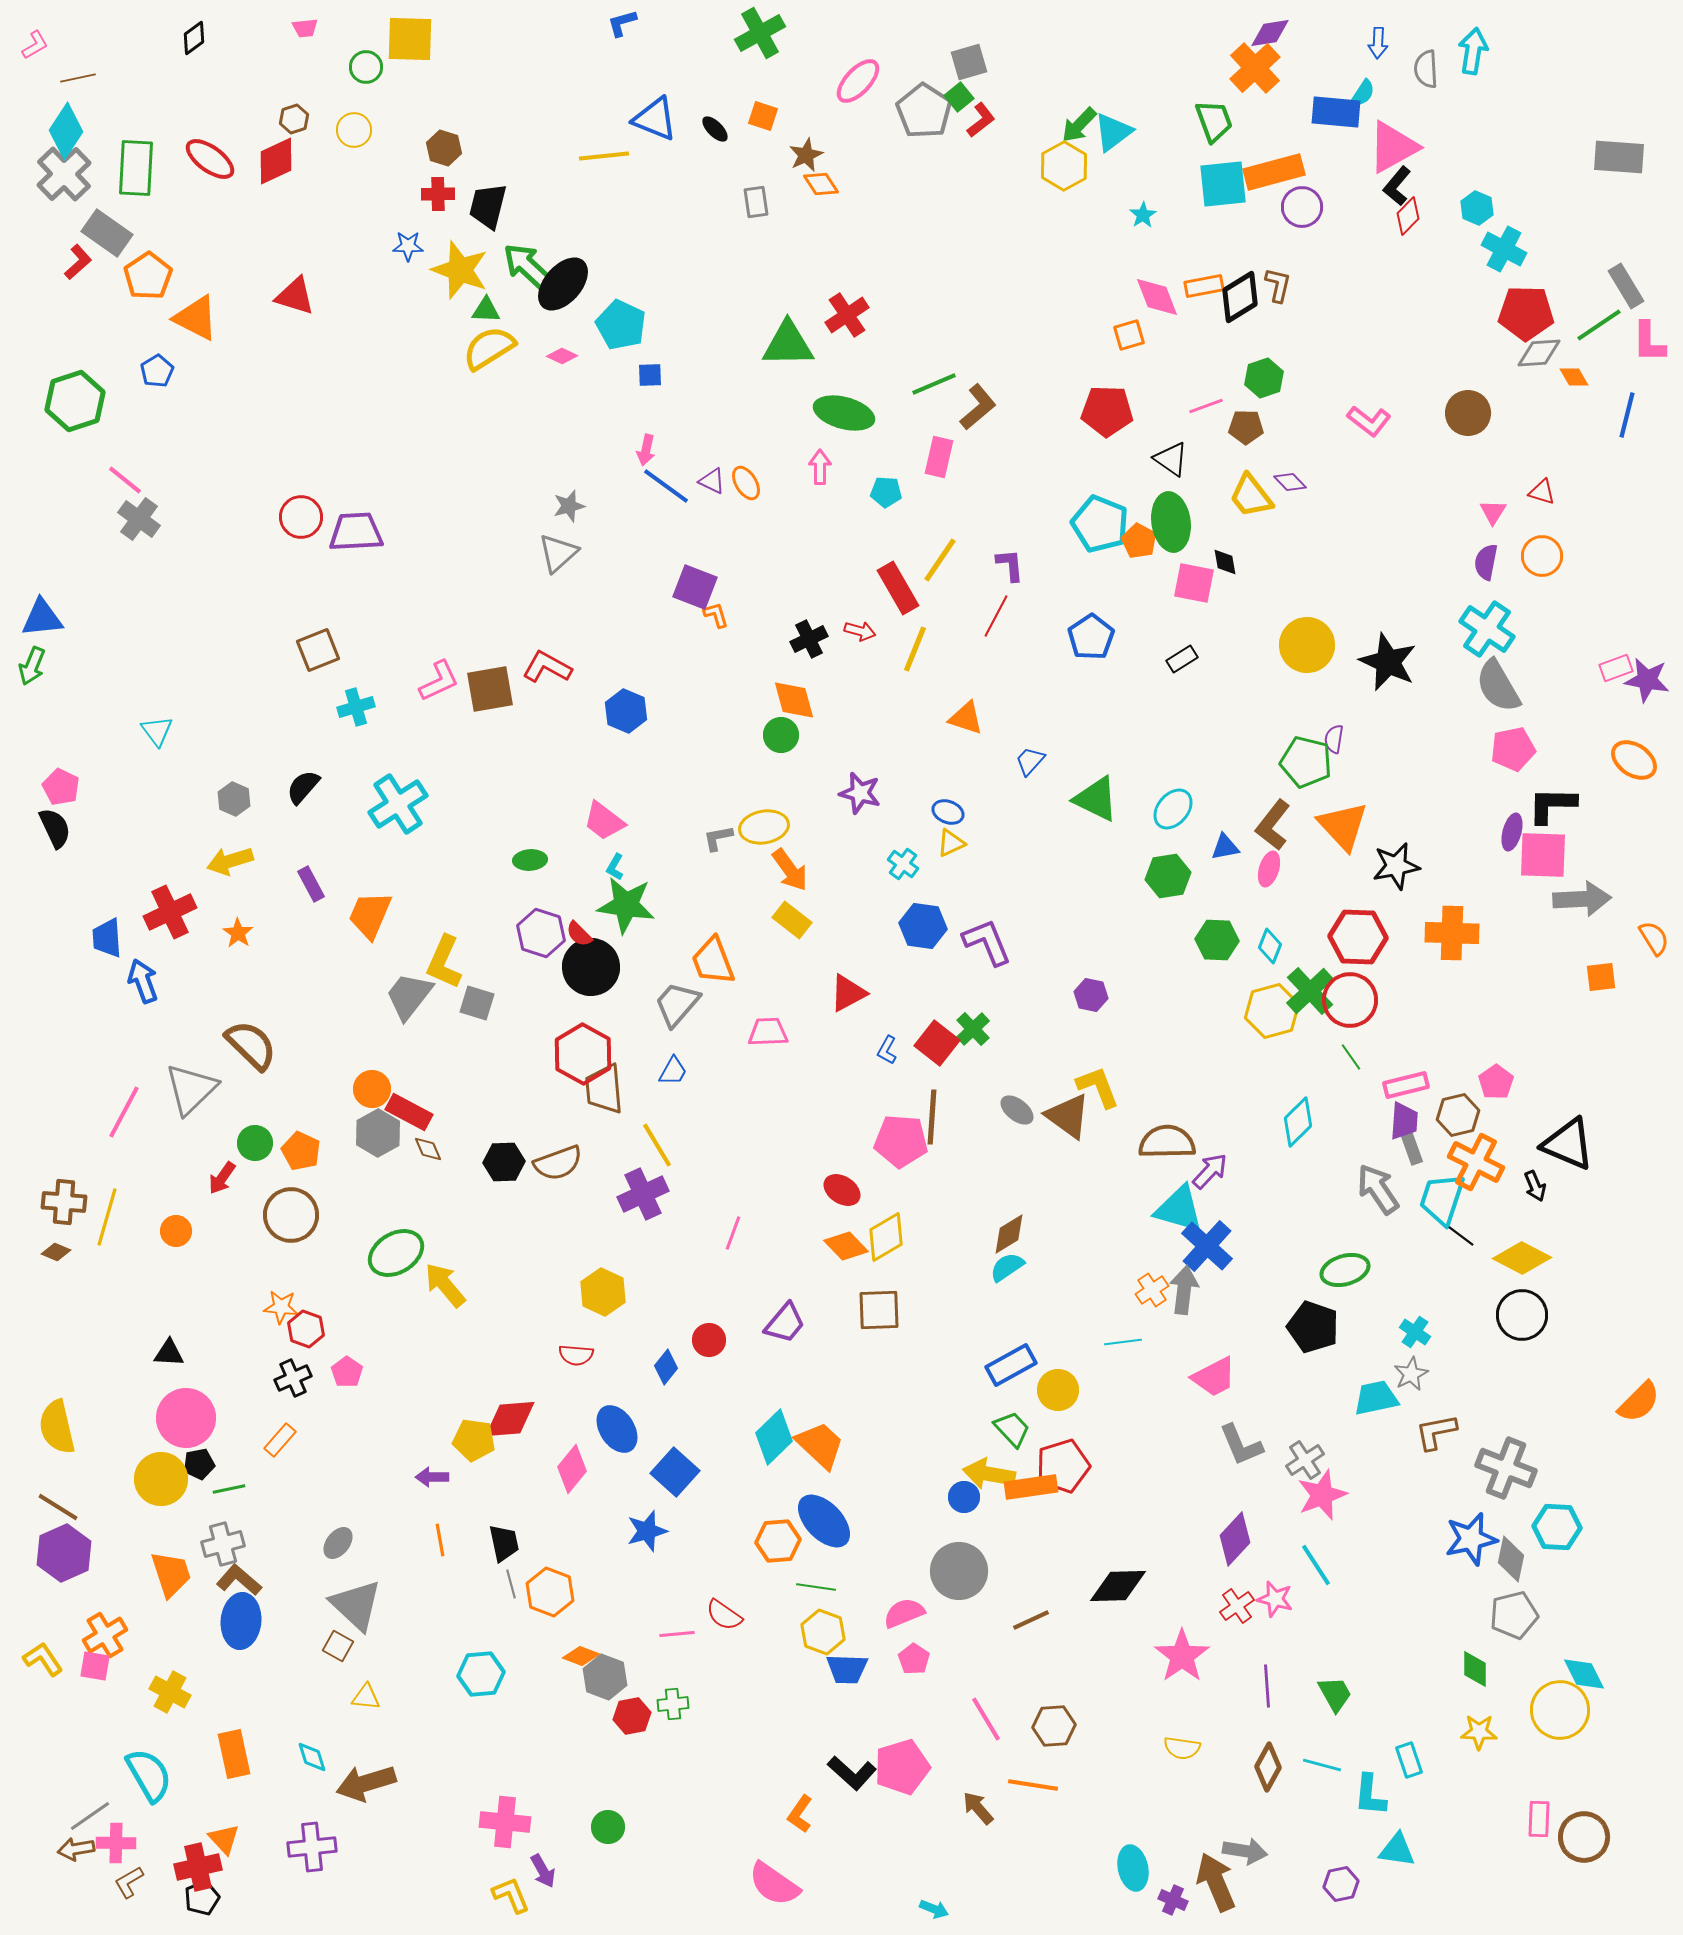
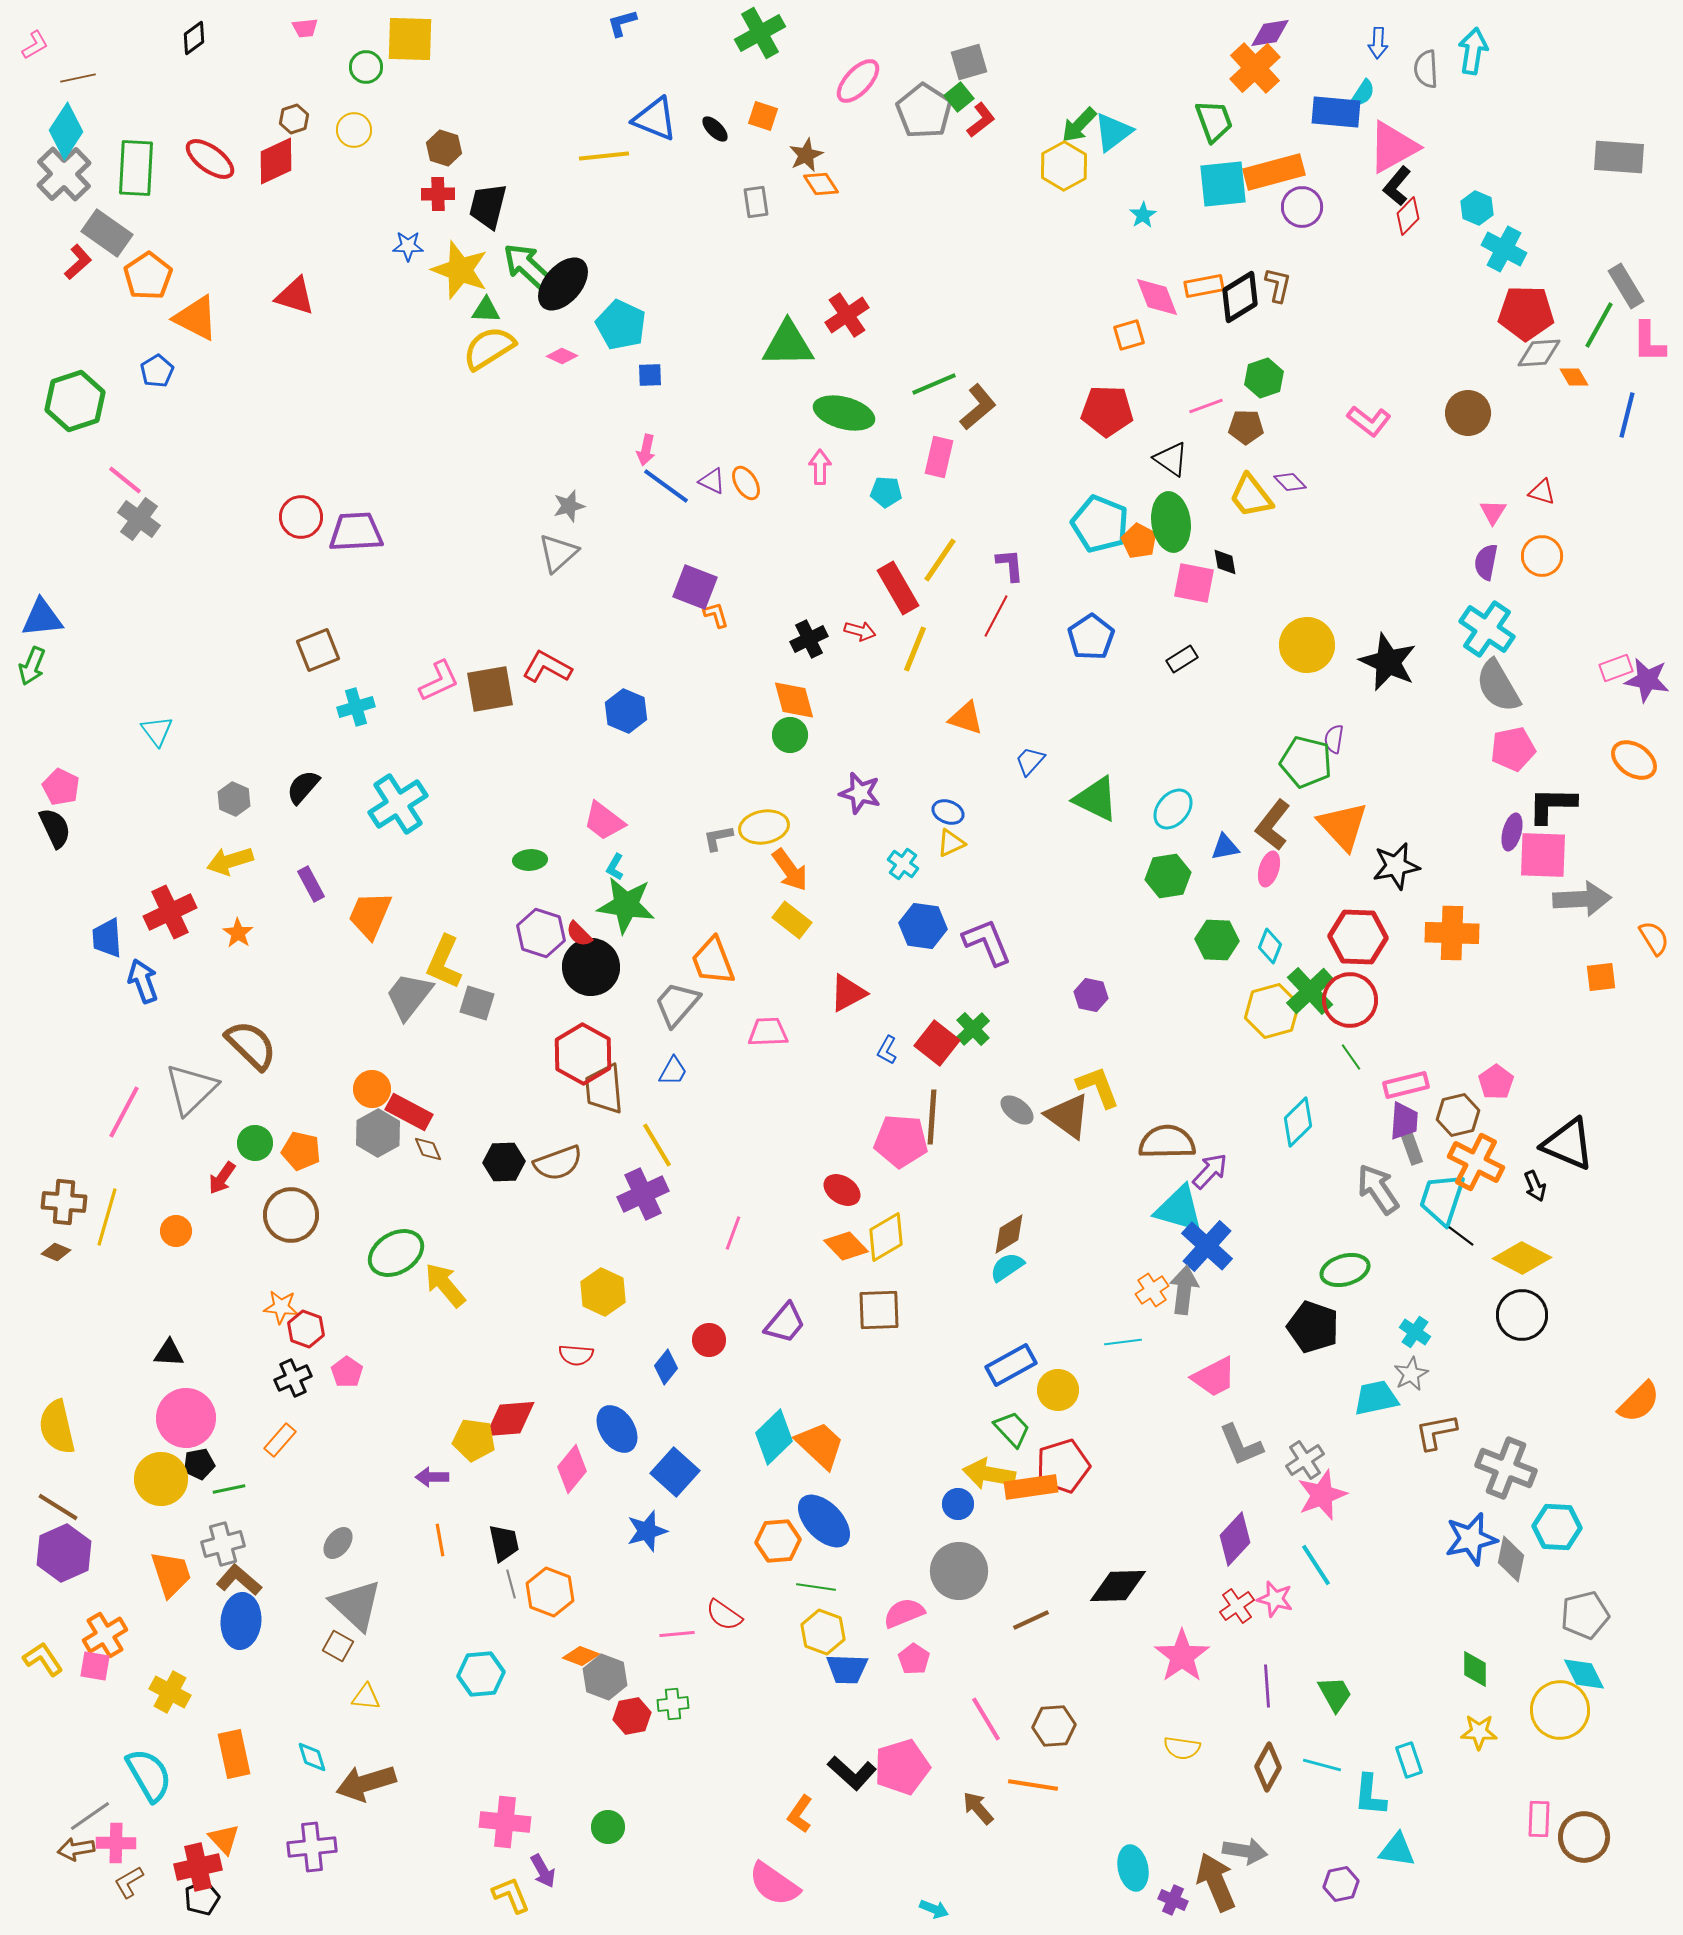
green line at (1599, 325): rotated 27 degrees counterclockwise
green circle at (781, 735): moved 9 px right
orange pentagon at (301, 1151): rotated 12 degrees counterclockwise
blue circle at (964, 1497): moved 6 px left, 7 px down
gray pentagon at (1514, 1615): moved 71 px right
